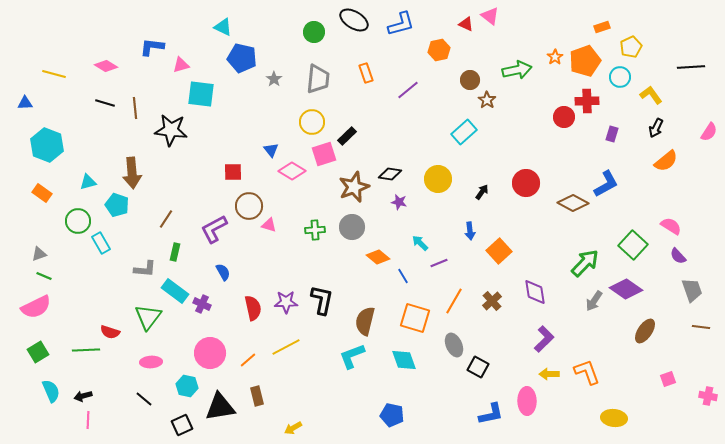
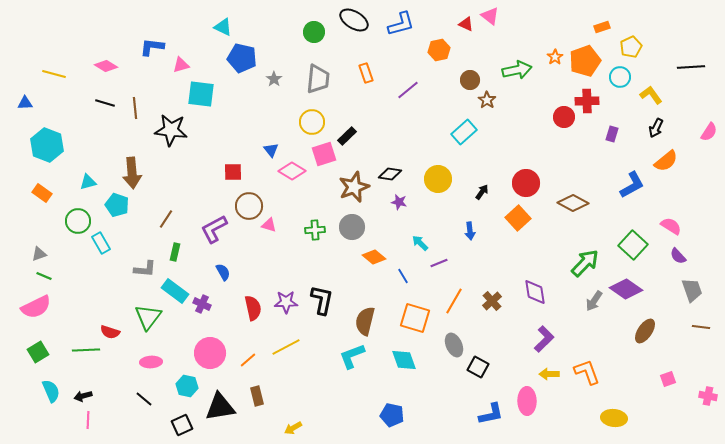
blue L-shape at (606, 184): moved 26 px right, 1 px down
orange square at (499, 251): moved 19 px right, 33 px up
orange diamond at (378, 257): moved 4 px left
